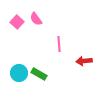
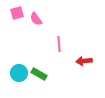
pink square: moved 9 px up; rotated 32 degrees clockwise
